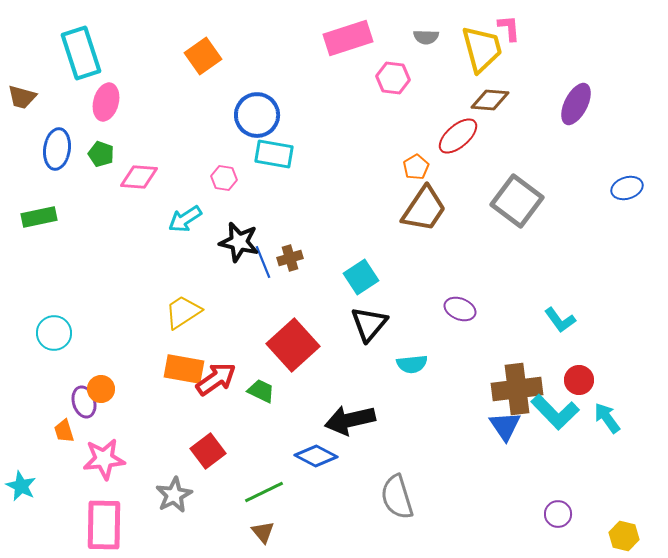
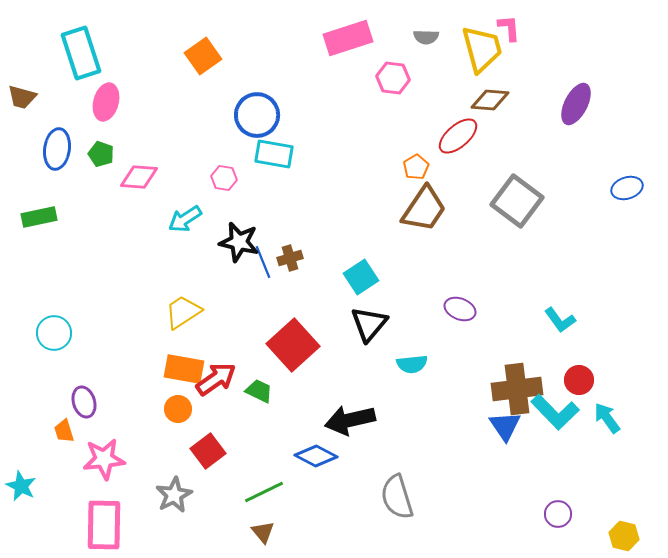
orange circle at (101, 389): moved 77 px right, 20 px down
green trapezoid at (261, 391): moved 2 px left
